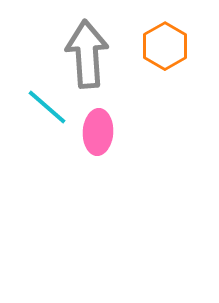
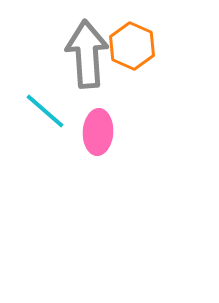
orange hexagon: moved 33 px left; rotated 6 degrees counterclockwise
cyan line: moved 2 px left, 4 px down
